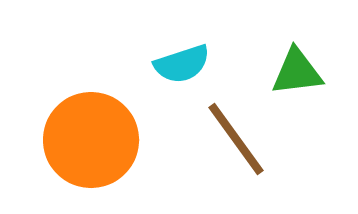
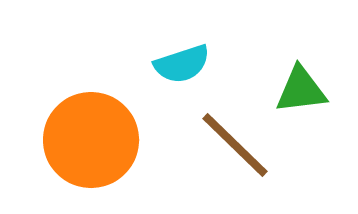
green triangle: moved 4 px right, 18 px down
brown line: moved 1 px left, 6 px down; rotated 10 degrees counterclockwise
